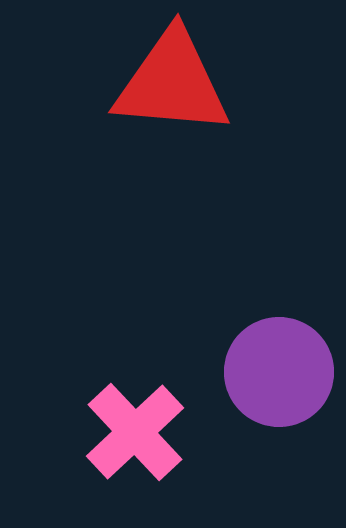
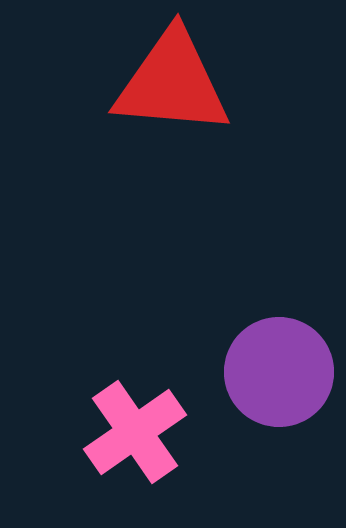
pink cross: rotated 8 degrees clockwise
